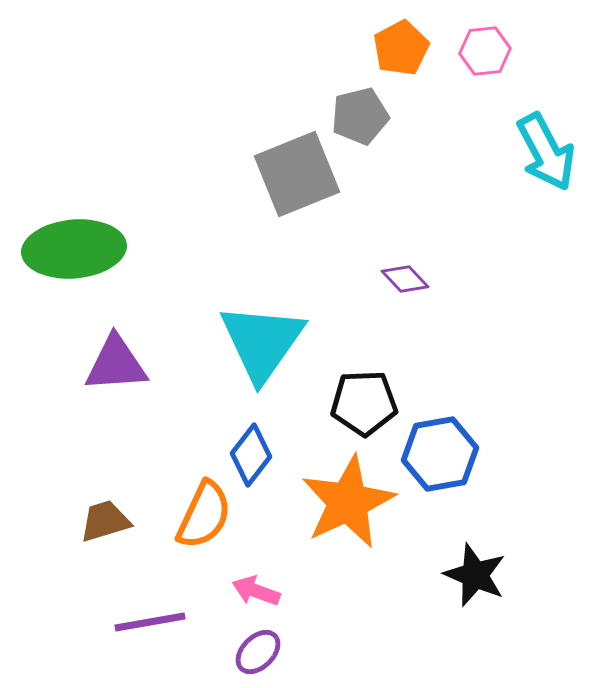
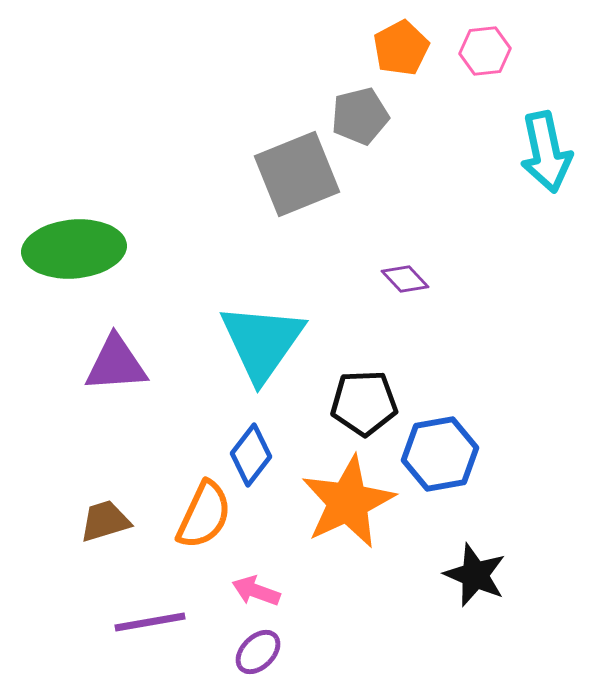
cyan arrow: rotated 16 degrees clockwise
